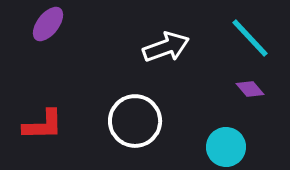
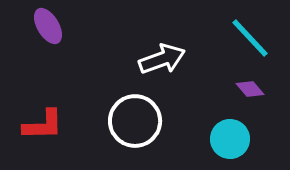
purple ellipse: moved 2 px down; rotated 69 degrees counterclockwise
white arrow: moved 4 px left, 12 px down
cyan circle: moved 4 px right, 8 px up
